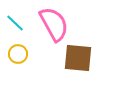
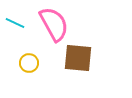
cyan line: rotated 18 degrees counterclockwise
yellow circle: moved 11 px right, 9 px down
